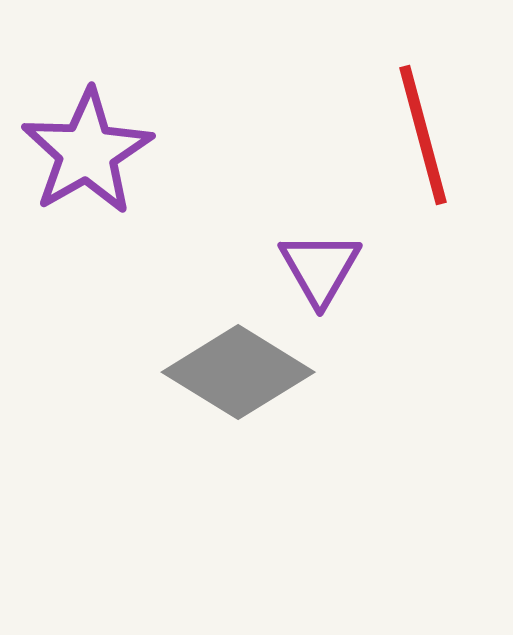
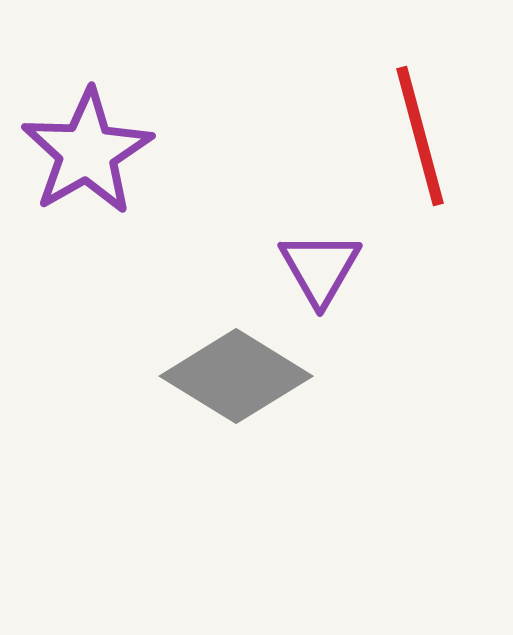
red line: moved 3 px left, 1 px down
gray diamond: moved 2 px left, 4 px down
